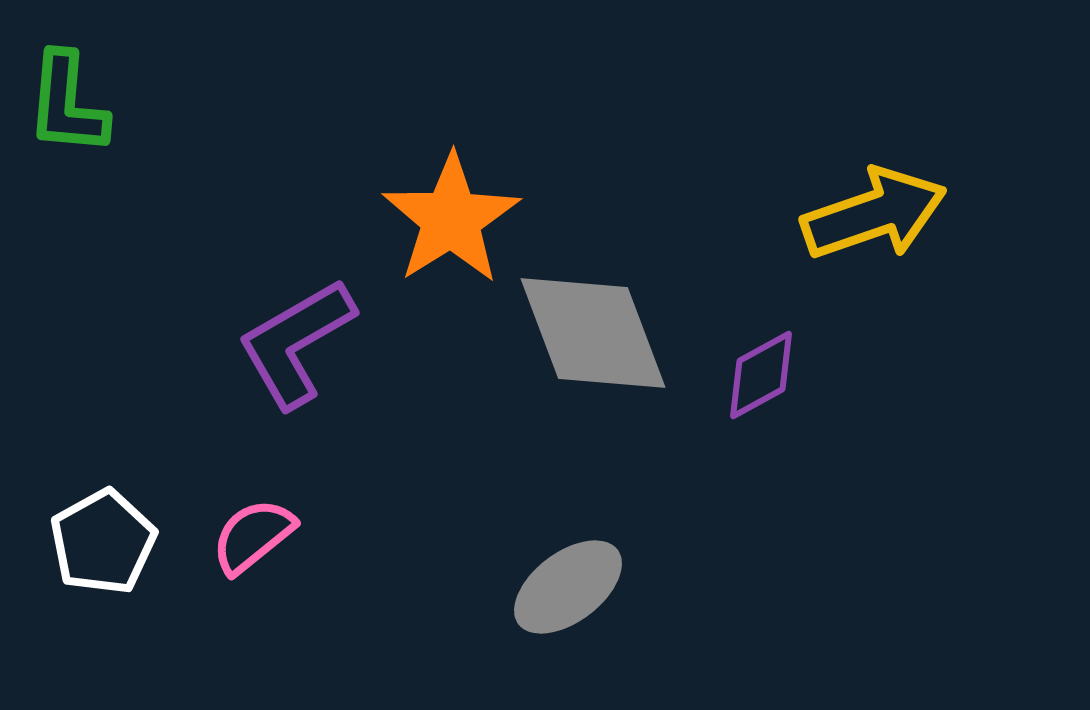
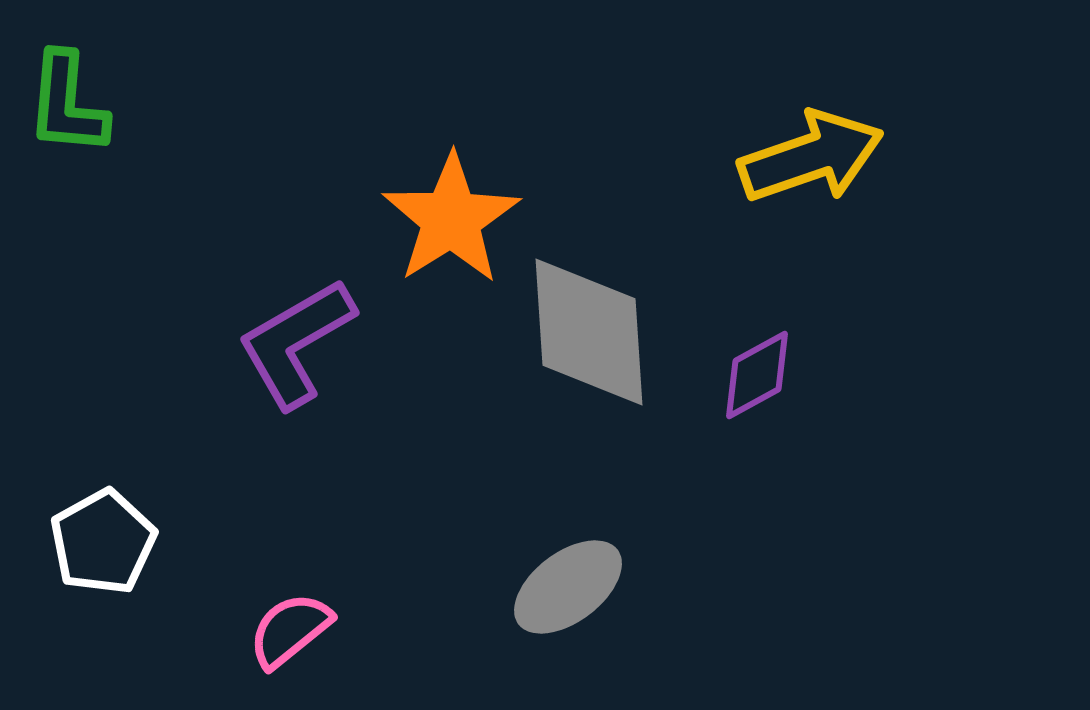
yellow arrow: moved 63 px left, 57 px up
gray diamond: moved 4 px left, 1 px up; rotated 17 degrees clockwise
purple diamond: moved 4 px left
pink semicircle: moved 37 px right, 94 px down
